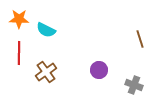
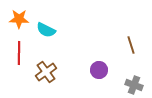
brown line: moved 9 px left, 6 px down
